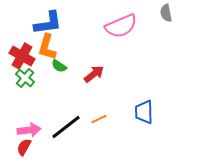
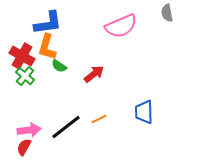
gray semicircle: moved 1 px right
green cross: moved 2 px up
